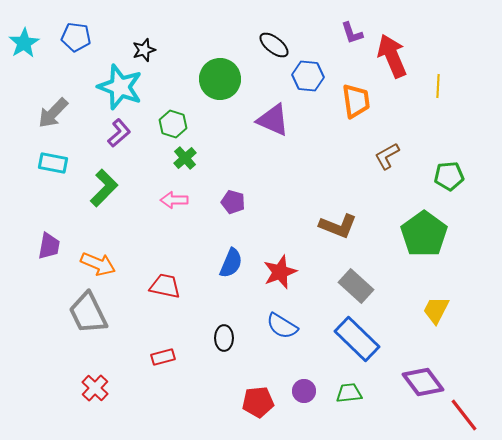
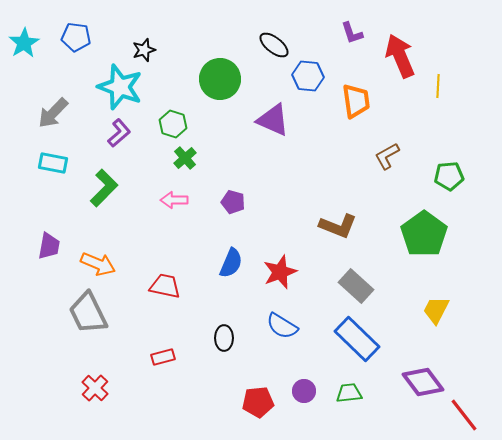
red arrow at (392, 56): moved 8 px right
